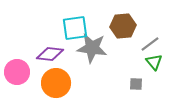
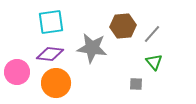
cyan square: moved 24 px left, 6 px up
gray line: moved 2 px right, 10 px up; rotated 12 degrees counterclockwise
